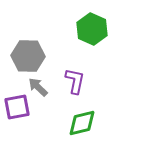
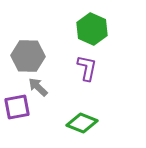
purple L-shape: moved 12 px right, 13 px up
green diamond: rotated 36 degrees clockwise
